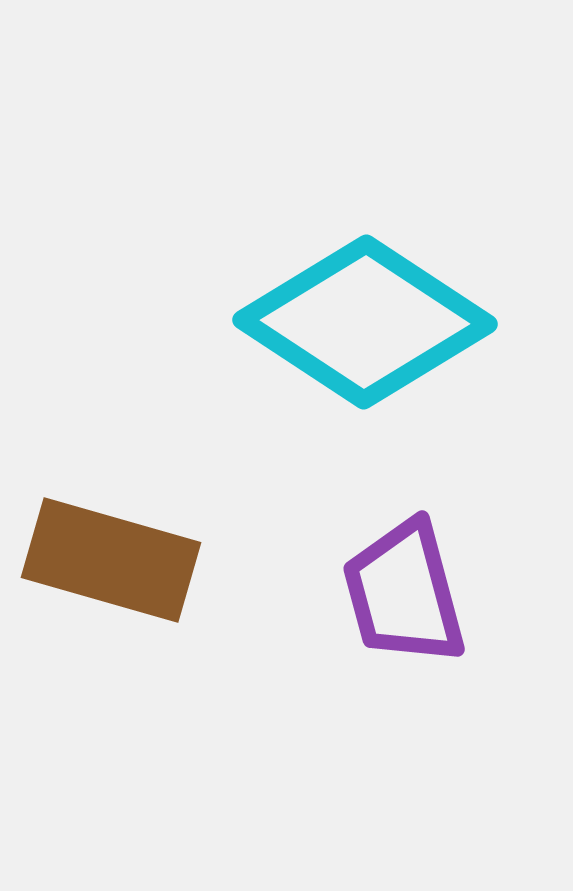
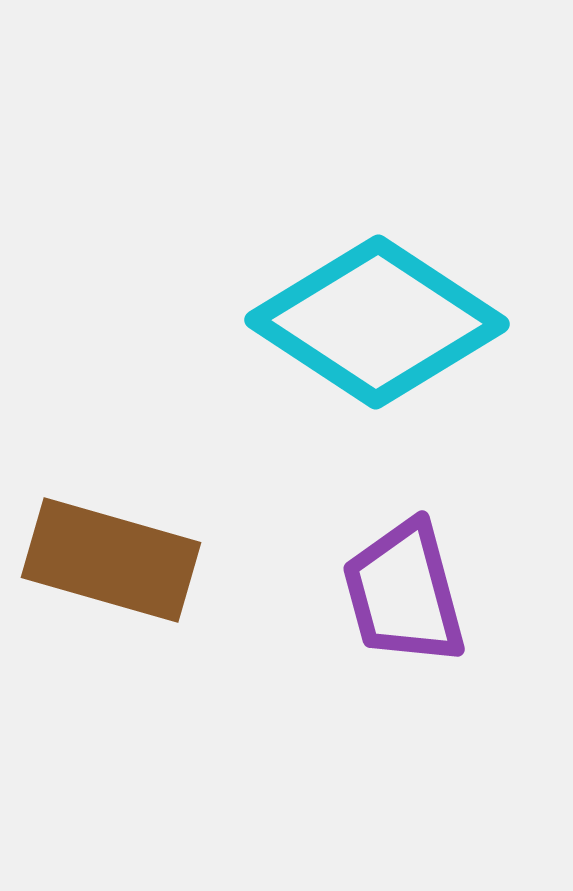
cyan diamond: moved 12 px right
